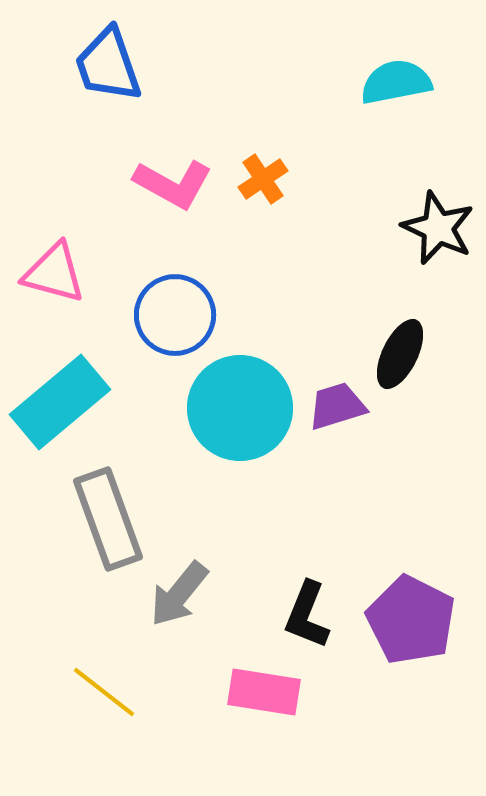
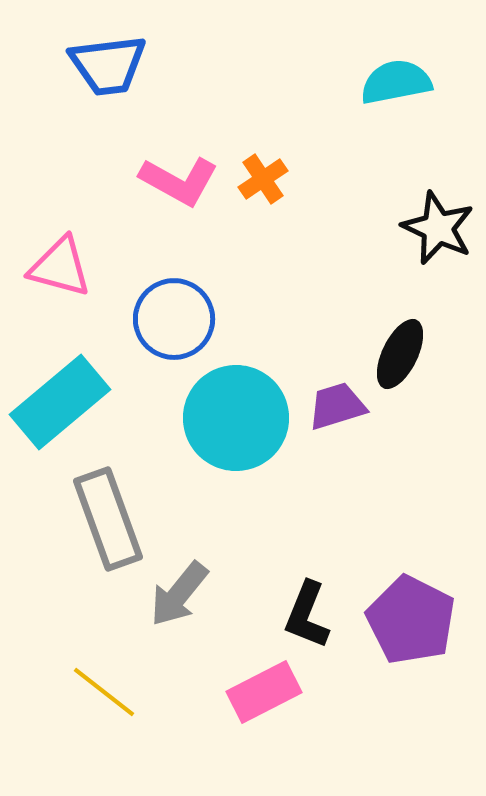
blue trapezoid: rotated 78 degrees counterclockwise
pink L-shape: moved 6 px right, 3 px up
pink triangle: moved 6 px right, 6 px up
blue circle: moved 1 px left, 4 px down
cyan circle: moved 4 px left, 10 px down
pink rectangle: rotated 36 degrees counterclockwise
